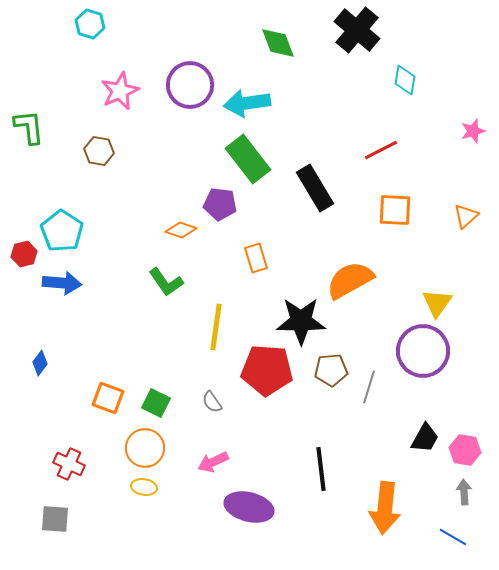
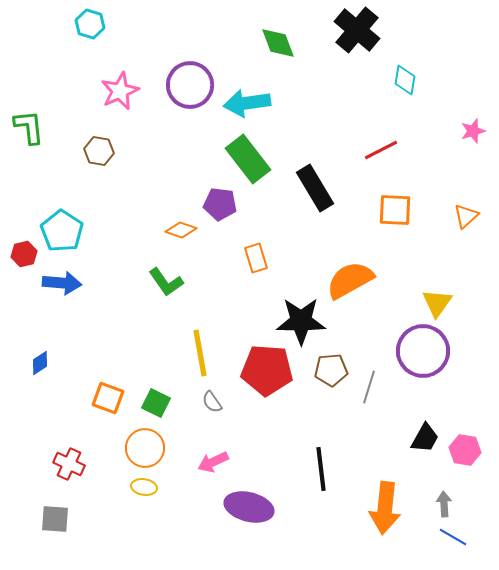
yellow line at (216, 327): moved 16 px left, 26 px down; rotated 18 degrees counterclockwise
blue diamond at (40, 363): rotated 20 degrees clockwise
gray arrow at (464, 492): moved 20 px left, 12 px down
